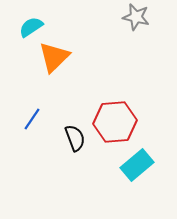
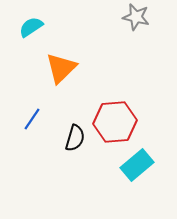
orange triangle: moved 7 px right, 11 px down
black semicircle: rotated 36 degrees clockwise
